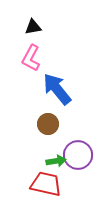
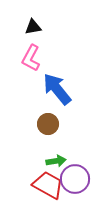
purple circle: moved 3 px left, 24 px down
red trapezoid: moved 2 px right, 1 px down; rotated 16 degrees clockwise
